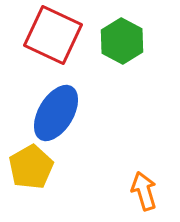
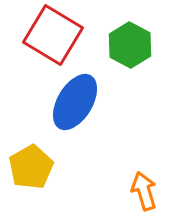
red square: rotated 6 degrees clockwise
green hexagon: moved 8 px right, 4 px down
blue ellipse: moved 19 px right, 11 px up
